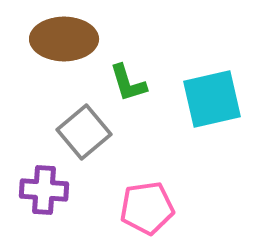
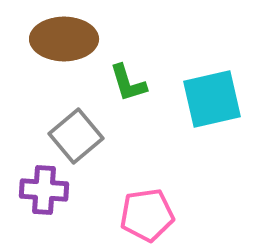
gray square: moved 8 px left, 4 px down
pink pentagon: moved 7 px down
